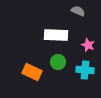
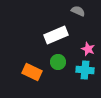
white rectangle: rotated 25 degrees counterclockwise
pink star: moved 4 px down
